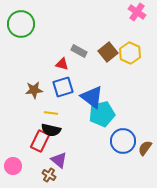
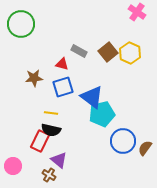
brown star: moved 12 px up
